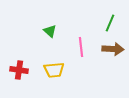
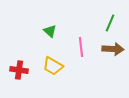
yellow trapezoid: moved 1 px left, 4 px up; rotated 35 degrees clockwise
